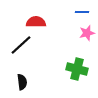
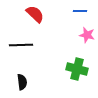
blue line: moved 2 px left, 1 px up
red semicircle: moved 1 px left, 8 px up; rotated 42 degrees clockwise
pink star: moved 2 px down; rotated 28 degrees clockwise
black line: rotated 40 degrees clockwise
